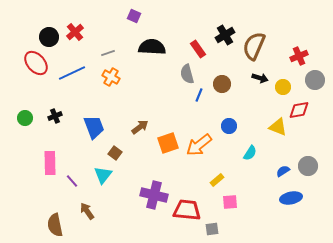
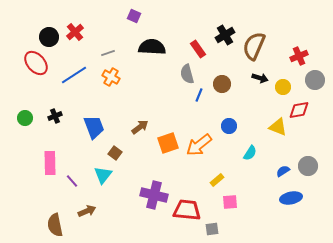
blue line at (72, 73): moved 2 px right, 2 px down; rotated 8 degrees counterclockwise
brown arrow at (87, 211): rotated 102 degrees clockwise
